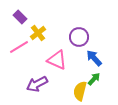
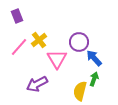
purple rectangle: moved 3 px left, 1 px up; rotated 24 degrees clockwise
yellow cross: moved 1 px right, 7 px down
purple circle: moved 5 px down
pink line: rotated 18 degrees counterclockwise
pink triangle: moved 1 px up; rotated 35 degrees clockwise
green arrow: rotated 24 degrees counterclockwise
